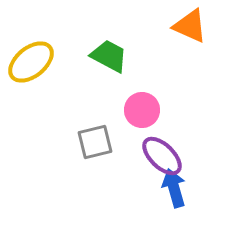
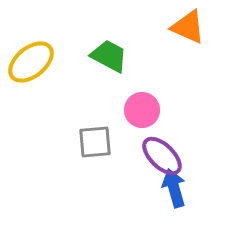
orange triangle: moved 2 px left, 1 px down
gray square: rotated 9 degrees clockwise
